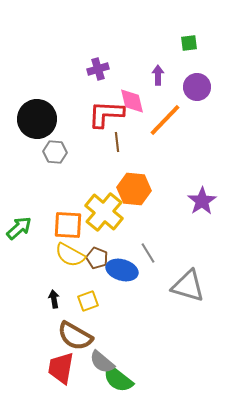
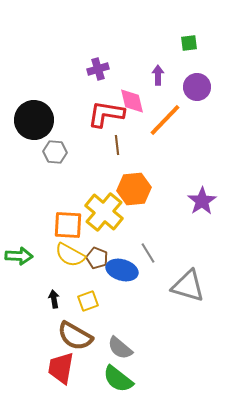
red L-shape: rotated 6 degrees clockwise
black circle: moved 3 px left, 1 px down
brown line: moved 3 px down
orange hexagon: rotated 12 degrees counterclockwise
green arrow: moved 28 px down; rotated 44 degrees clockwise
gray semicircle: moved 18 px right, 14 px up
